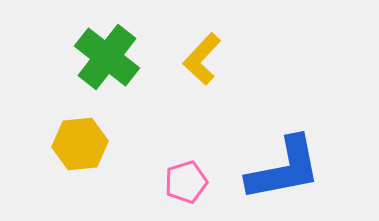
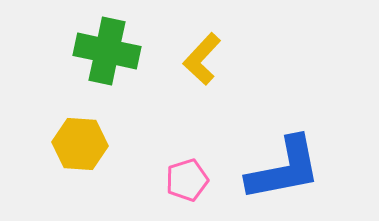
green cross: moved 6 px up; rotated 26 degrees counterclockwise
yellow hexagon: rotated 10 degrees clockwise
pink pentagon: moved 1 px right, 2 px up
